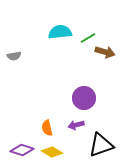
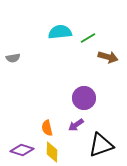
brown arrow: moved 3 px right, 5 px down
gray semicircle: moved 1 px left, 2 px down
purple arrow: rotated 21 degrees counterclockwise
yellow diamond: rotated 60 degrees clockwise
